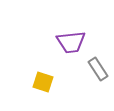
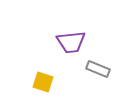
gray rectangle: rotated 35 degrees counterclockwise
